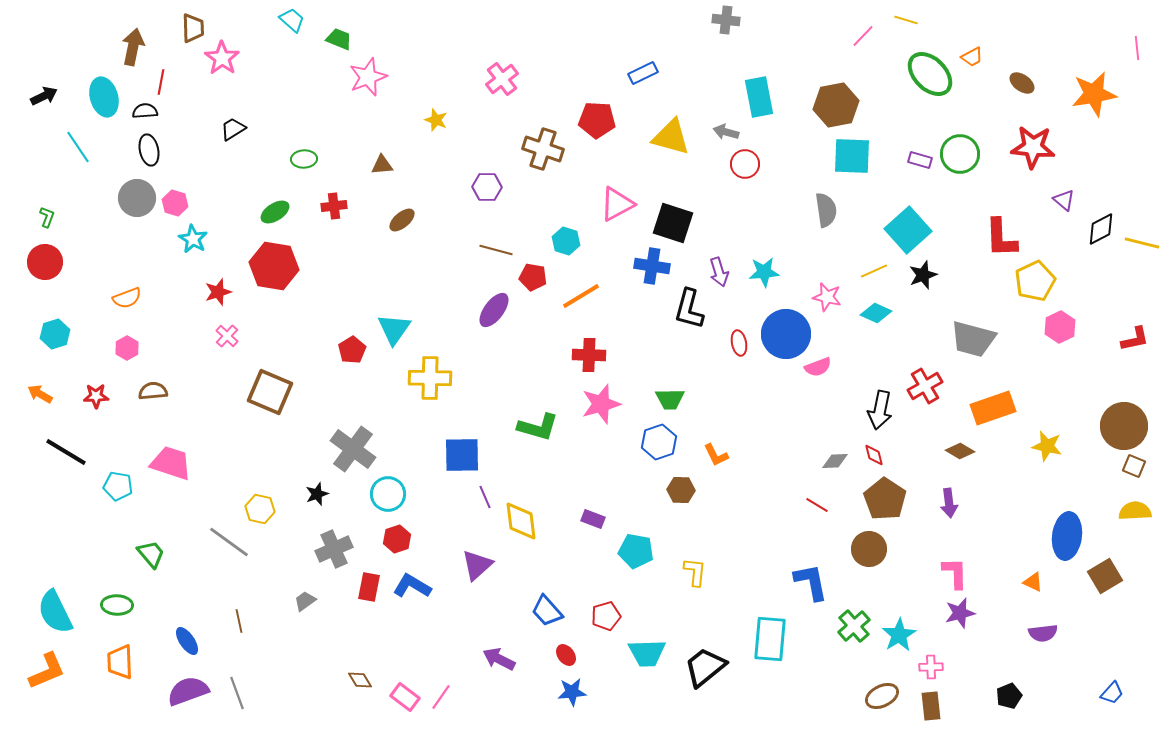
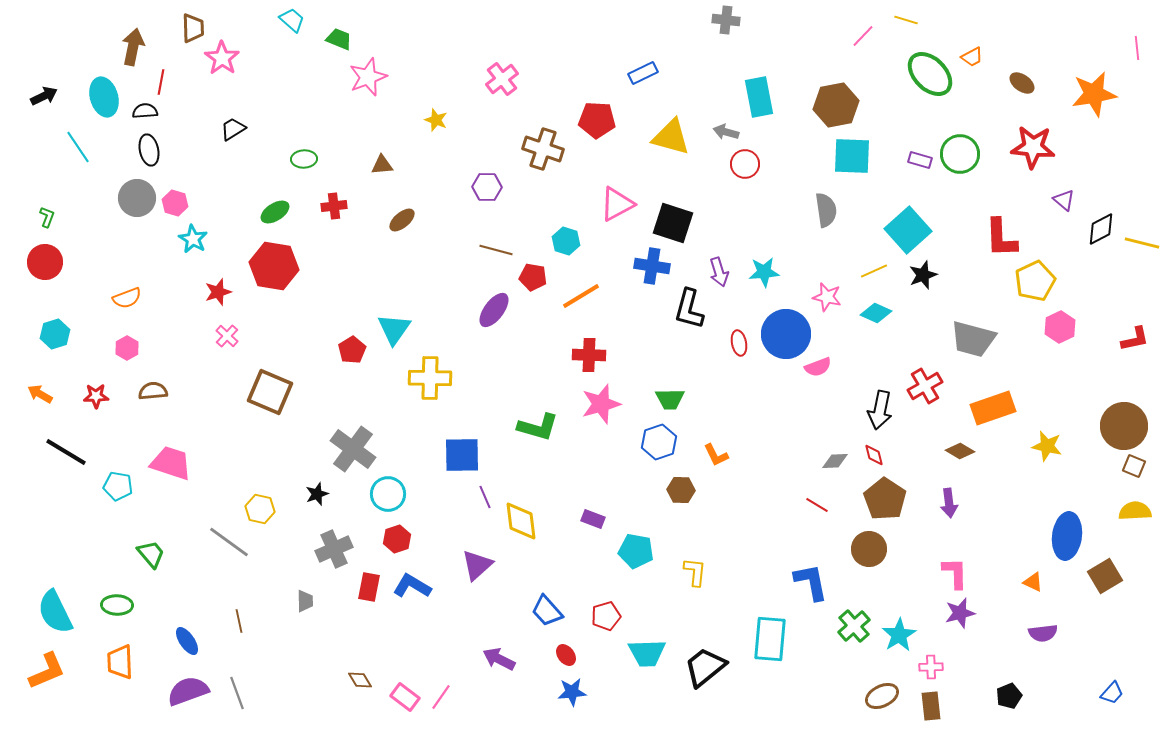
gray trapezoid at (305, 601): rotated 125 degrees clockwise
